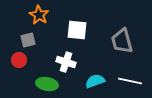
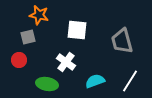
orange star: rotated 18 degrees counterclockwise
gray square: moved 3 px up
white cross: rotated 18 degrees clockwise
white line: rotated 70 degrees counterclockwise
